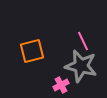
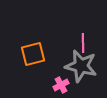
pink line: moved 2 px down; rotated 24 degrees clockwise
orange square: moved 1 px right, 3 px down
